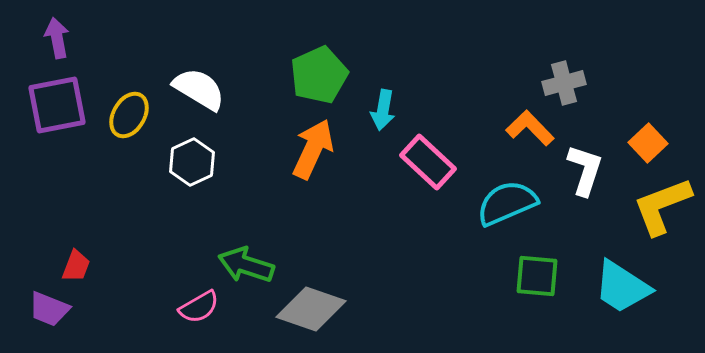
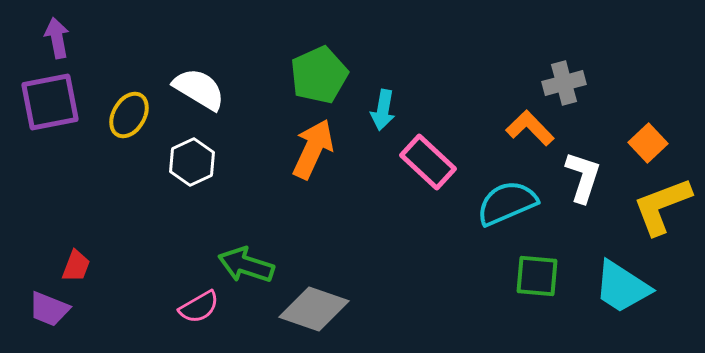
purple square: moved 7 px left, 3 px up
white L-shape: moved 2 px left, 7 px down
gray diamond: moved 3 px right
